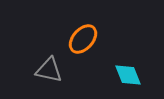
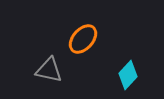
cyan diamond: rotated 64 degrees clockwise
